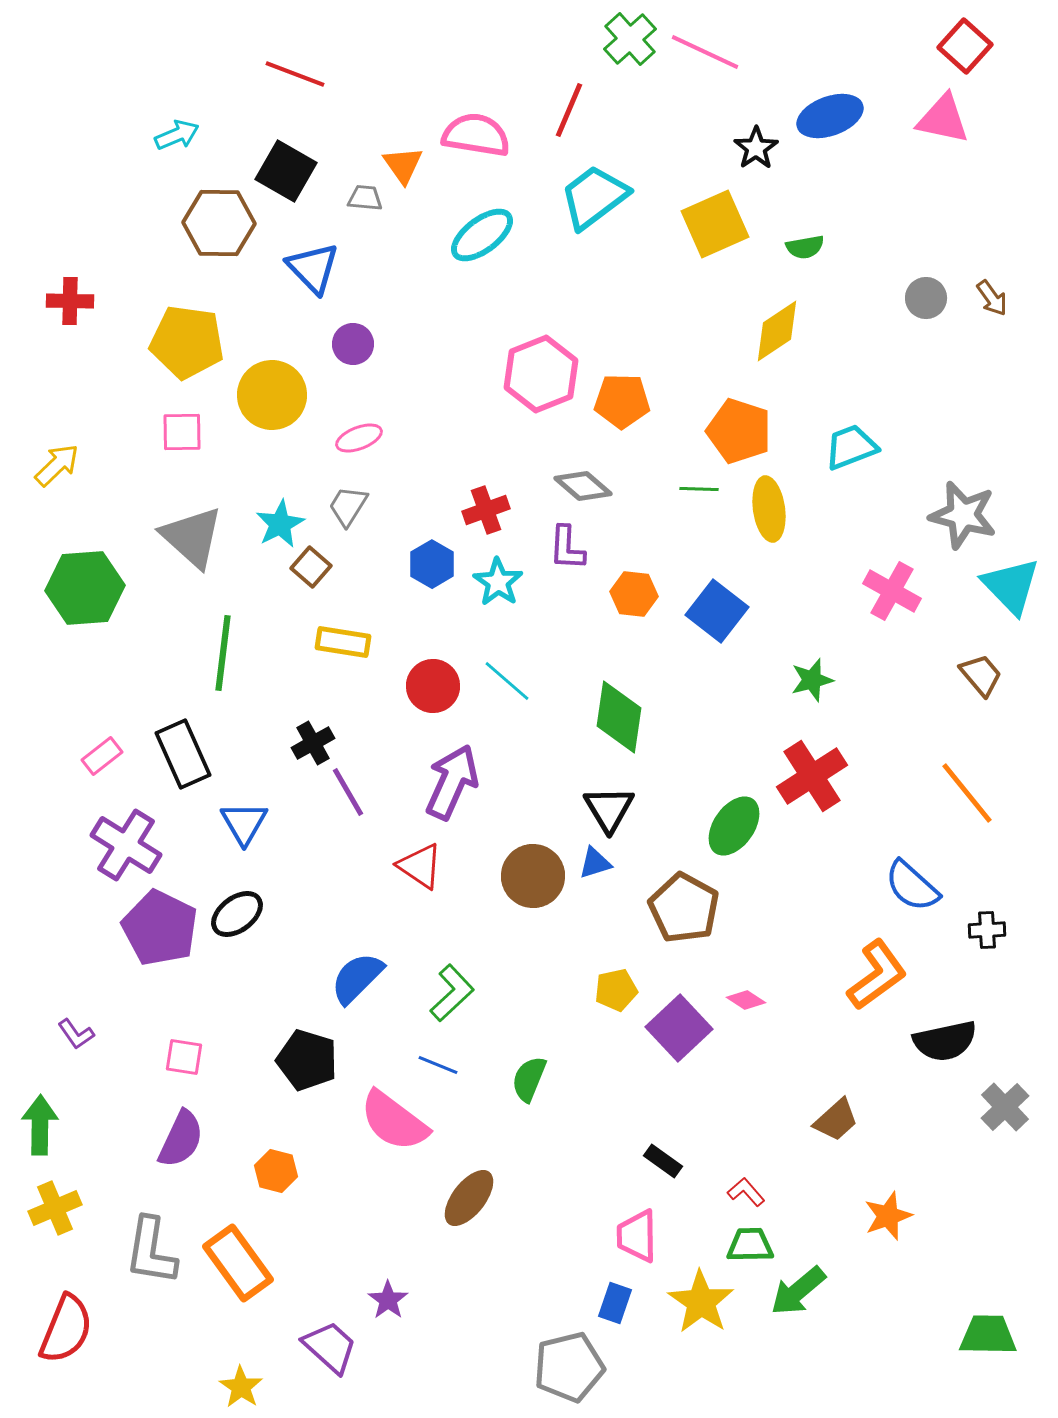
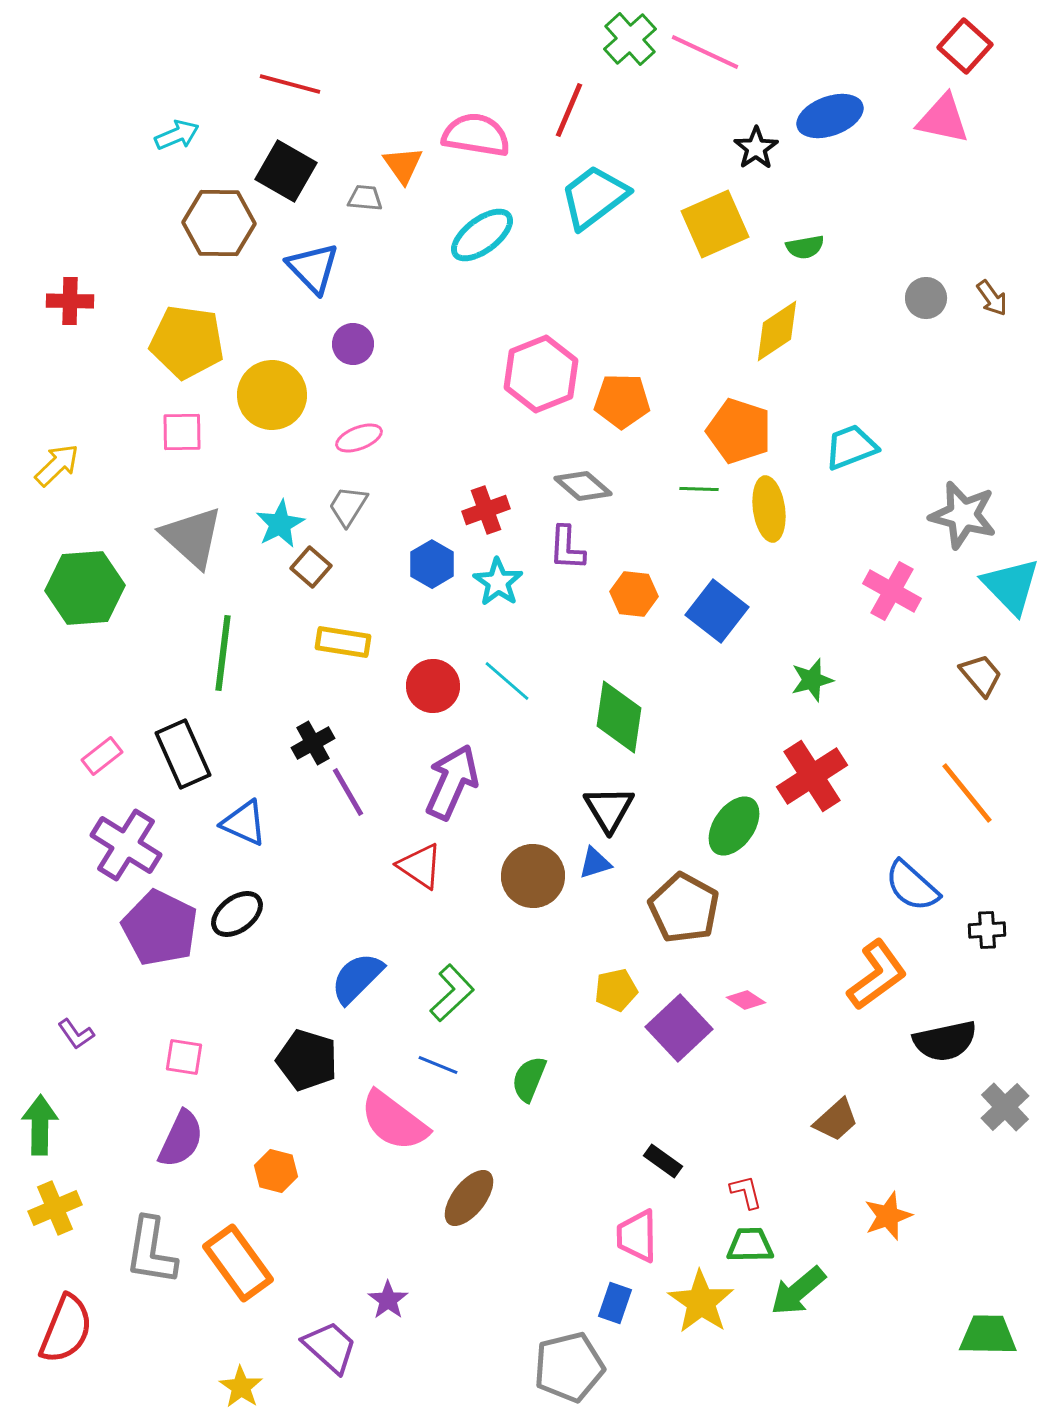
red line at (295, 74): moved 5 px left, 10 px down; rotated 6 degrees counterclockwise
blue triangle at (244, 823): rotated 36 degrees counterclockwise
red L-shape at (746, 1192): rotated 27 degrees clockwise
